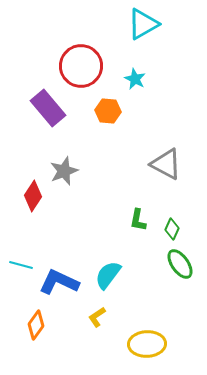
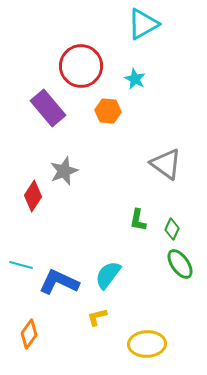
gray triangle: rotated 8 degrees clockwise
yellow L-shape: rotated 20 degrees clockwise
orange diamond: moved 7 px left, 9 px down
